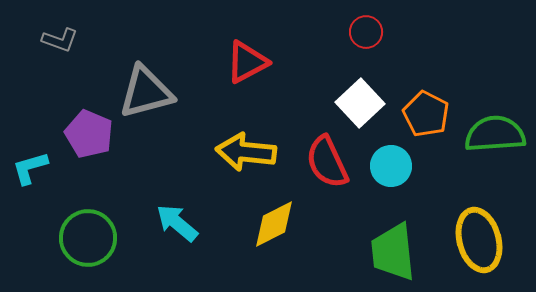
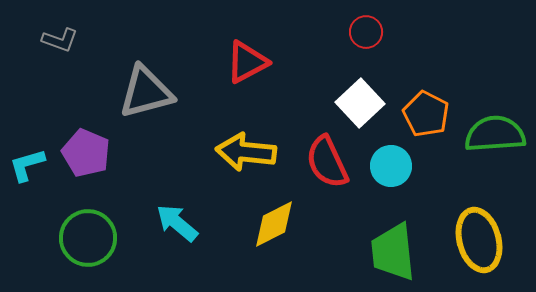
purple pentagon: moved 3 px left, 19 px down
cyan L-shape: moved 3 px left, 3 px up
